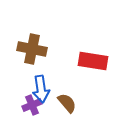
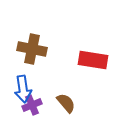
red rectangle: moved 1 px up
blue arrow: moved 18 px left
brown semicircle: moved 1 px left
